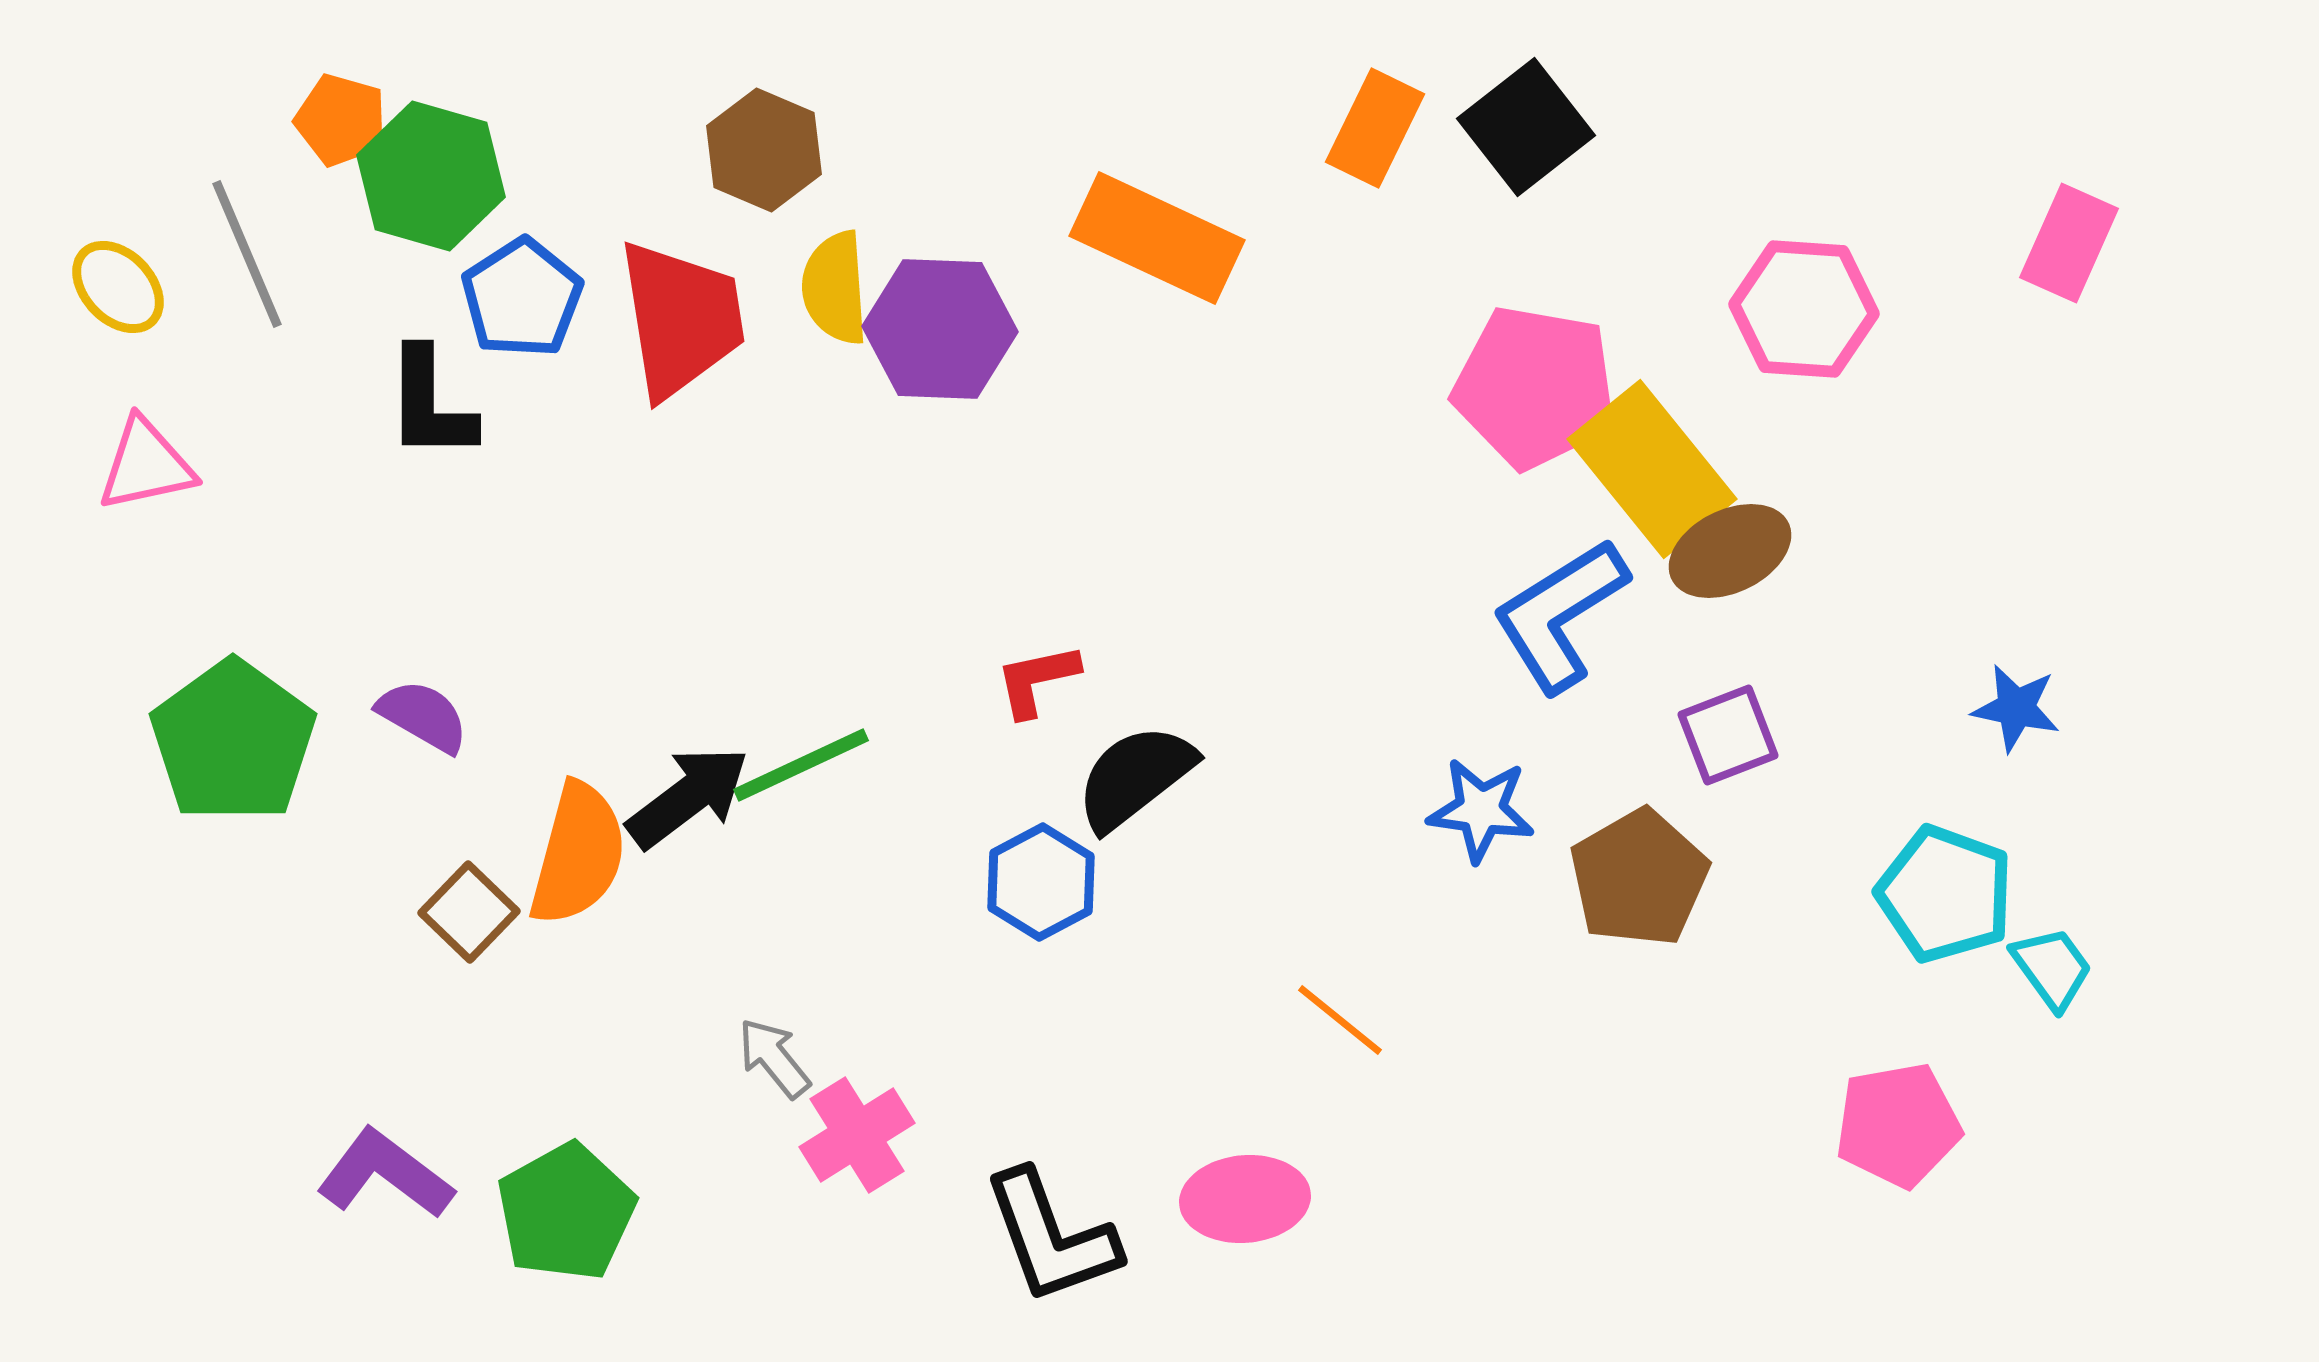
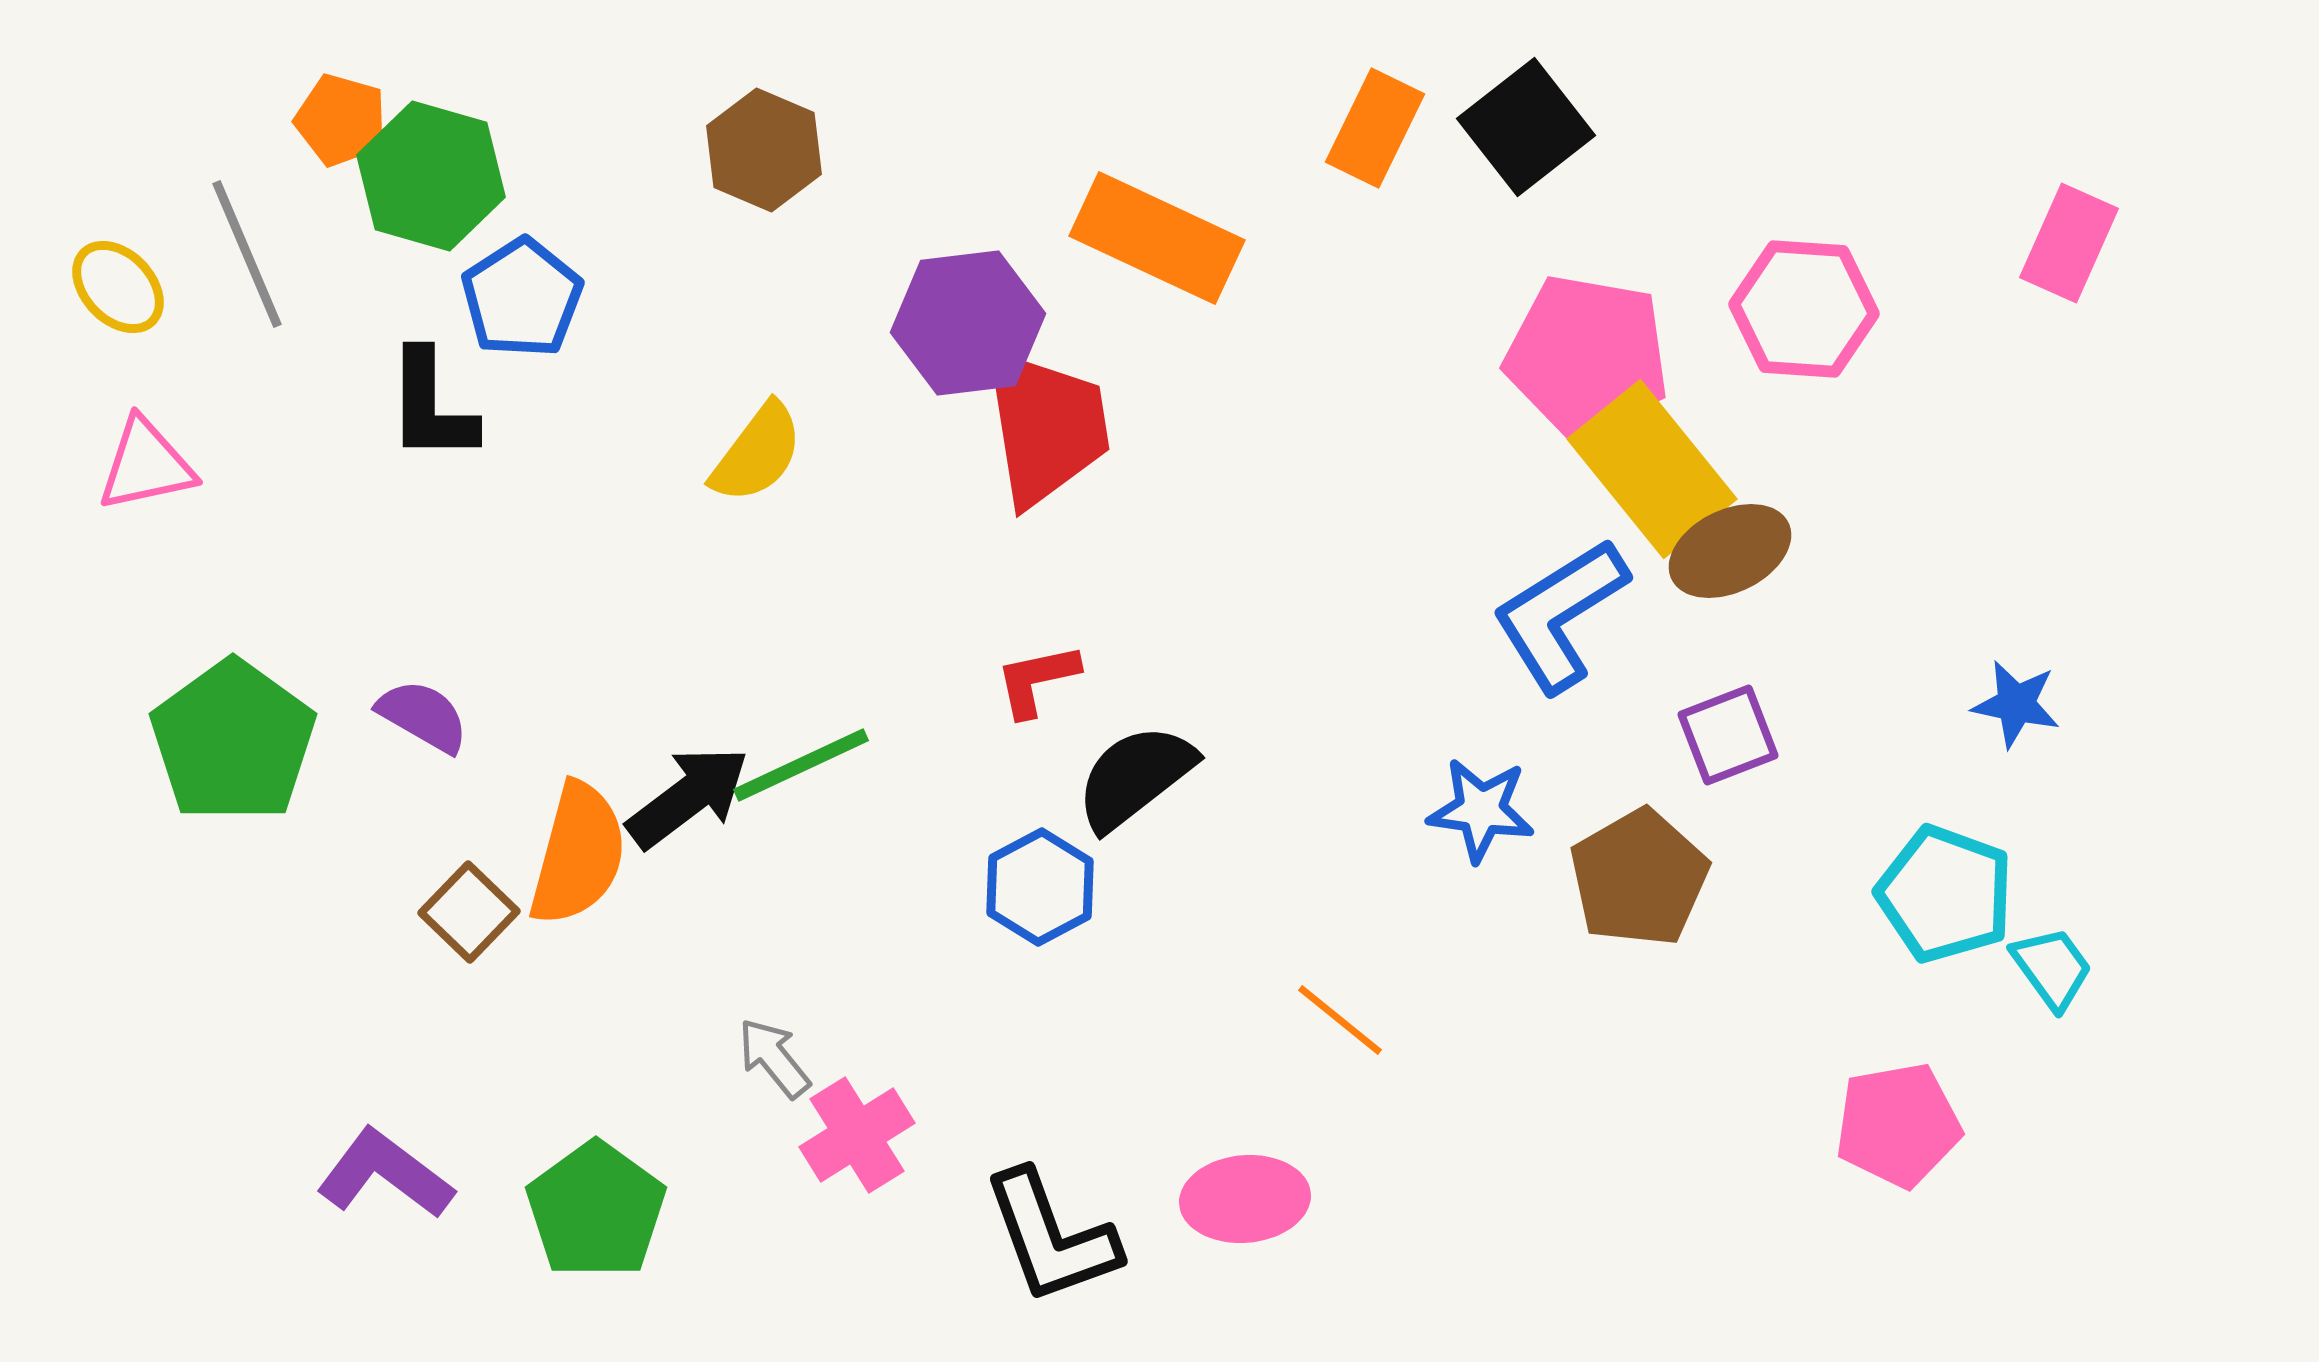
yellow semicircle at (835, 288): moved 78 px left, 165 px down; rotated 139 degrees counterclockwise
red trapezoid at (681, 319): moved 365 px right, 108 px down
purple hexagon at (940, 329): moved 28 px right, 6 px up; rotated 9 degrees counterclockwise
pink pentagon at (1535, 387): moved 52 px right, 31 px up
black L-shape at (430, 404): moved 1 px right, 2 px down
blue star at (2016, 708): moved 4 px up
blue hexagon at (1041, 882): moved 1 px left, 5 px down
green pentagon at (566, 1212): moved 30 px right, 2 px up; rotated 7 degrees counterclockwise
